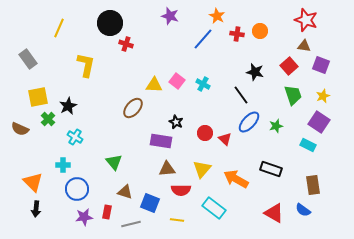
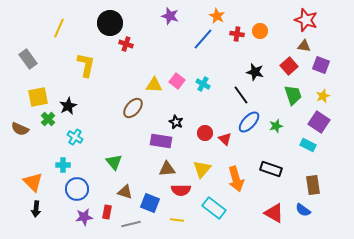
orange arrow at (236, 179): rotated 135 degrees counterclockwise
